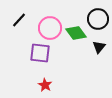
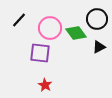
black circle: moved 1 px left
black triangle: rotated 24 degrees clockwise
